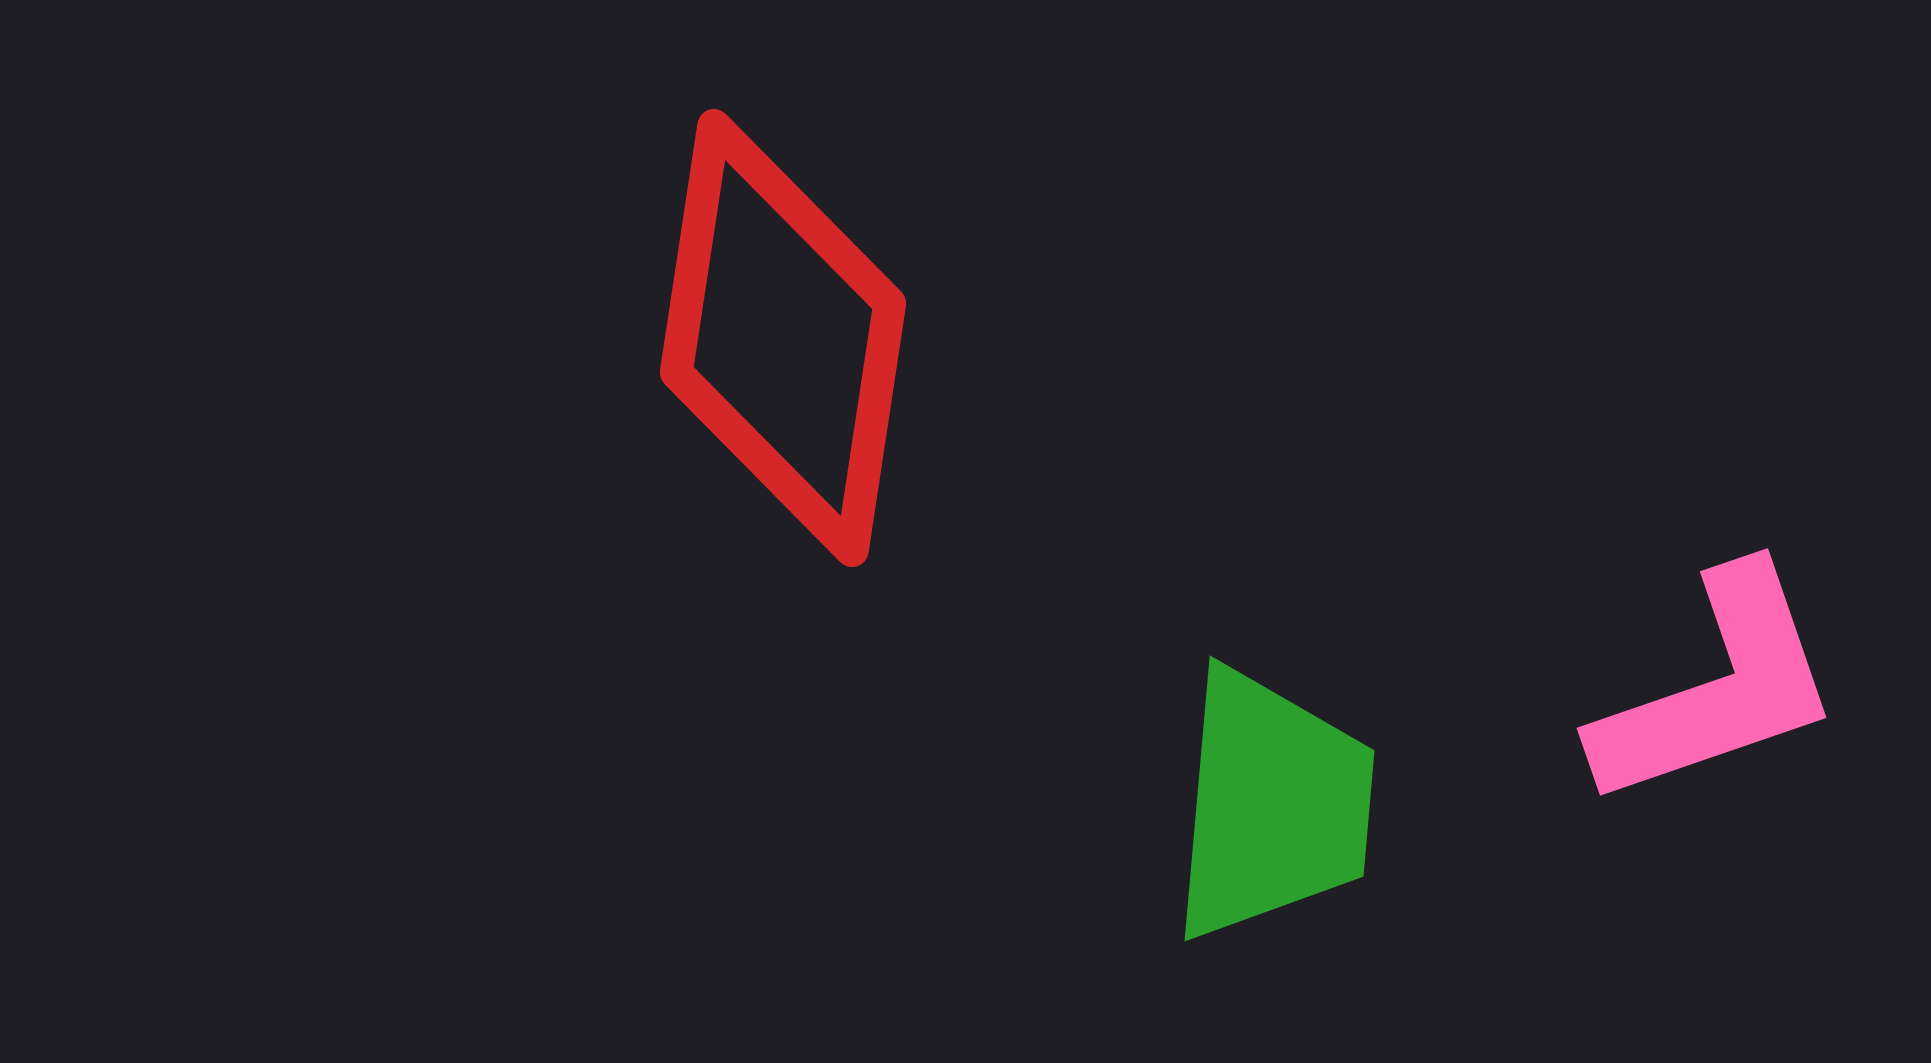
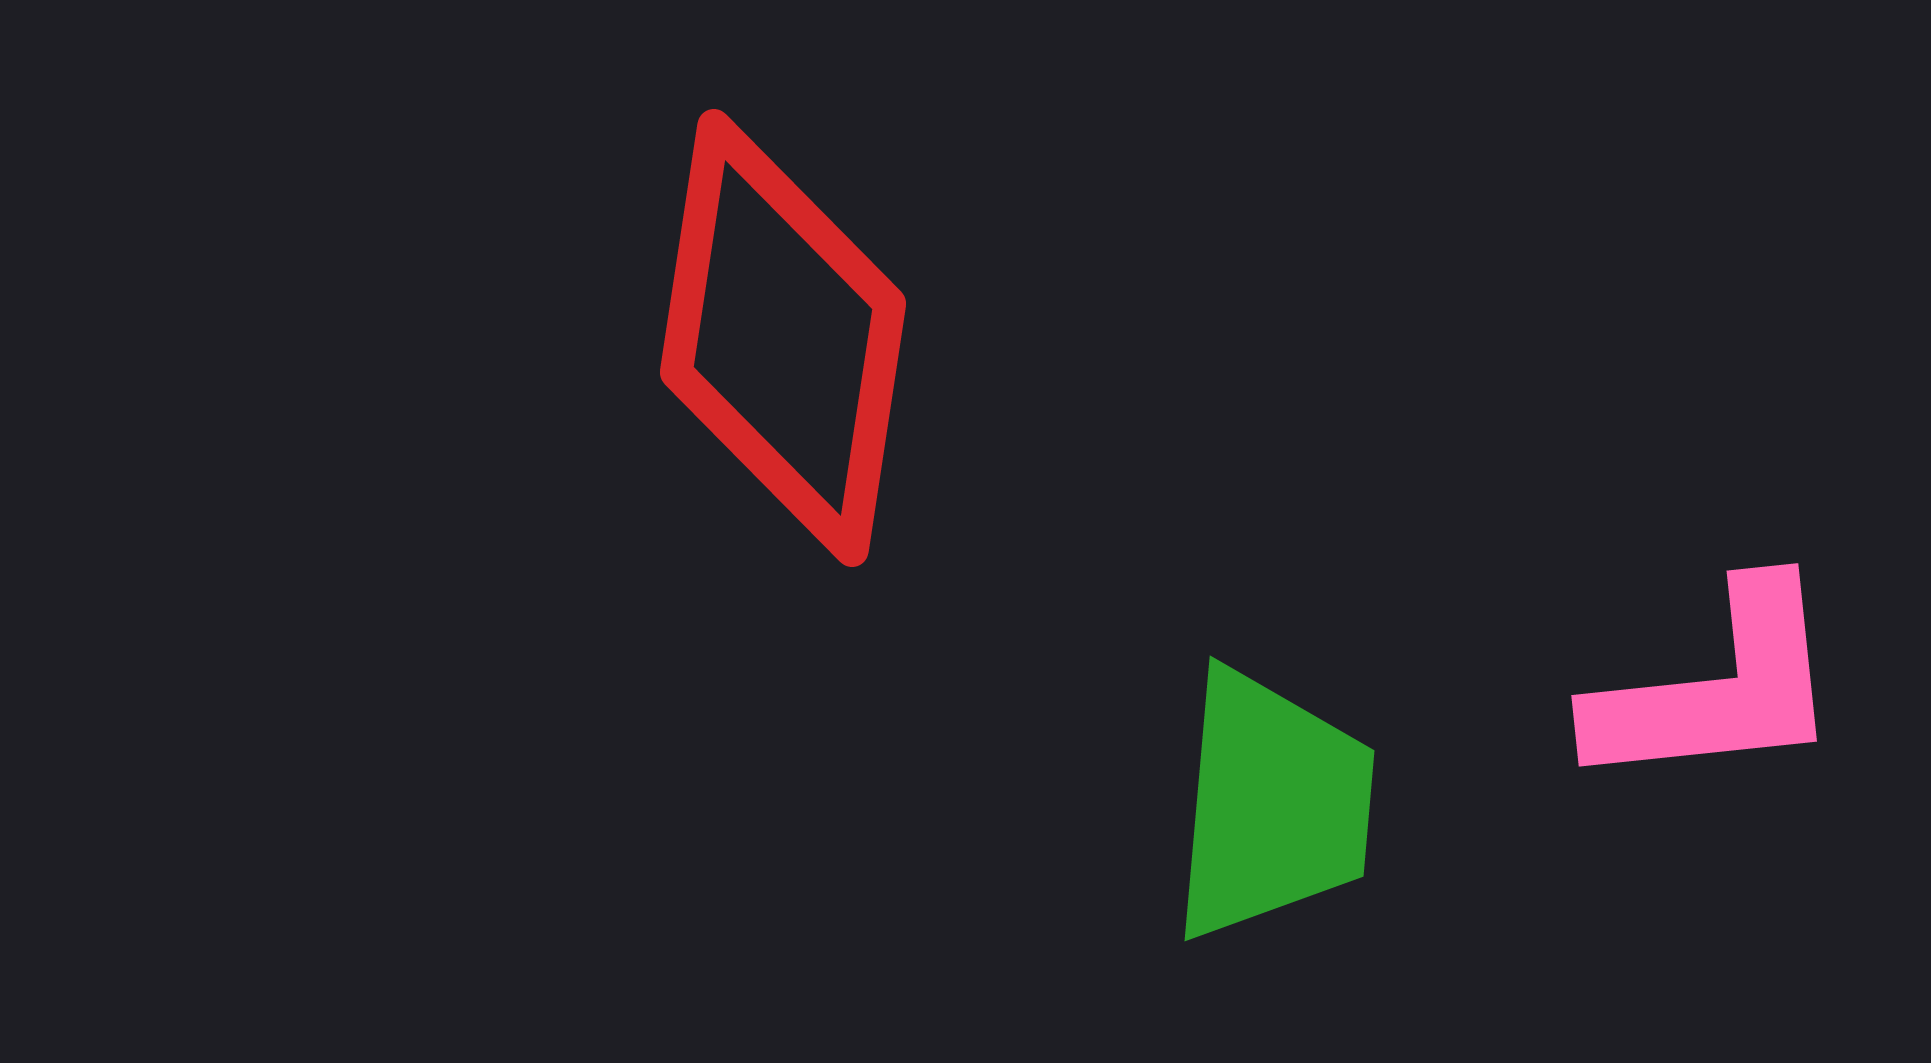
pink L-shape: rotated 13 degrees clockwise
